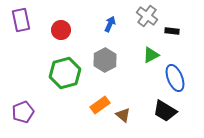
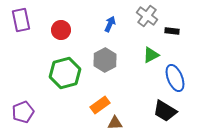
brown triangle: moved 8 px left, 8 px down; rotated 42 degrees counterclockwise
